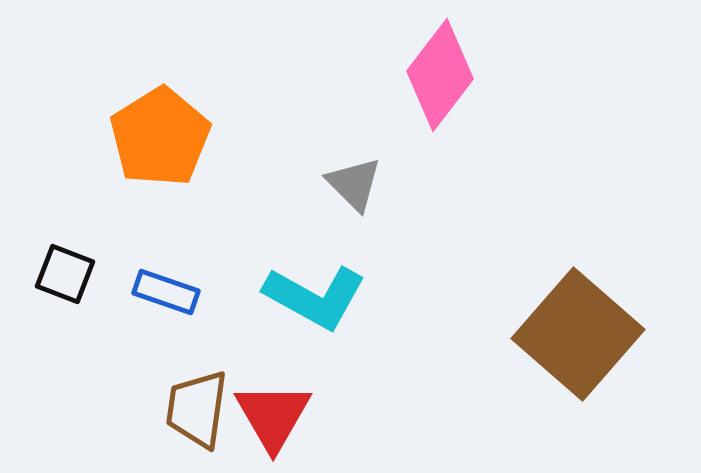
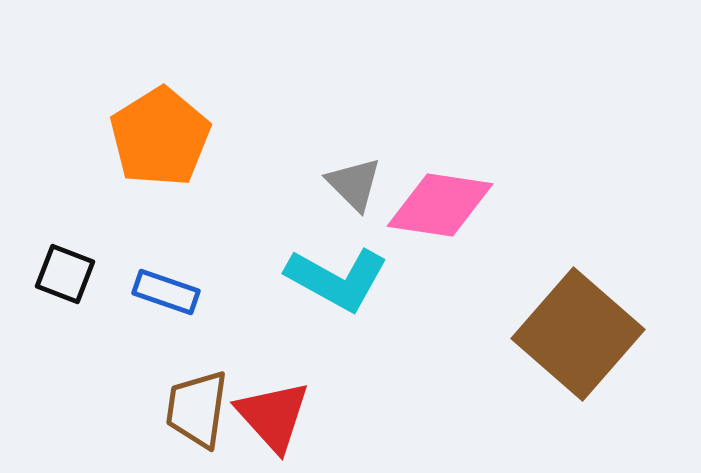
pink diamond: moved 130 px down; rotated 61 degrees clockwise
cyan L-shape: moved 22 px right, 18 px up
red triangle: rotated 12 degrees counterclockwise
